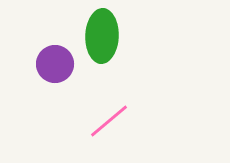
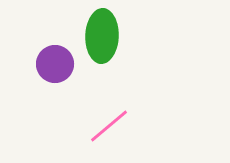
pink line: moved 5 px down
